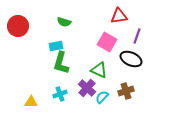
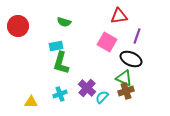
green triangle: moved 25 px right, 8 px down
